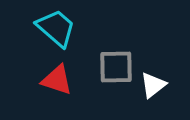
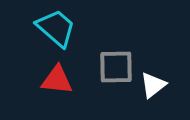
red triangle: rotated 12 degrees counterclockwise
